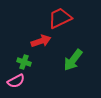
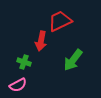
red trapezoid: moved 3 px down
red arrow: rotated 120 degrees clockwise
pink semicircle: moved 2 px right, 4 px down
